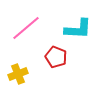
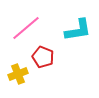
cyan L-shape: moved 1 px down; rotated 12 degrees counterclockwise
red pentagon: moved 13 px left
